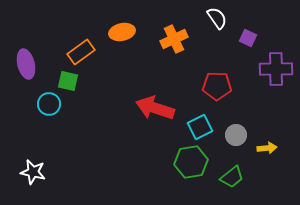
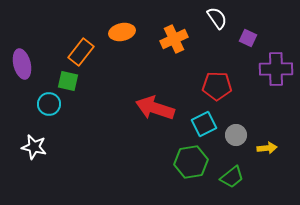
orange rectangle: rotated 16 degrees counterclockwise
purple ellipse: moved 4 px left
cyan square: moved 4 px right, 3 px up
white star: moved 1 px right, 25 px up
